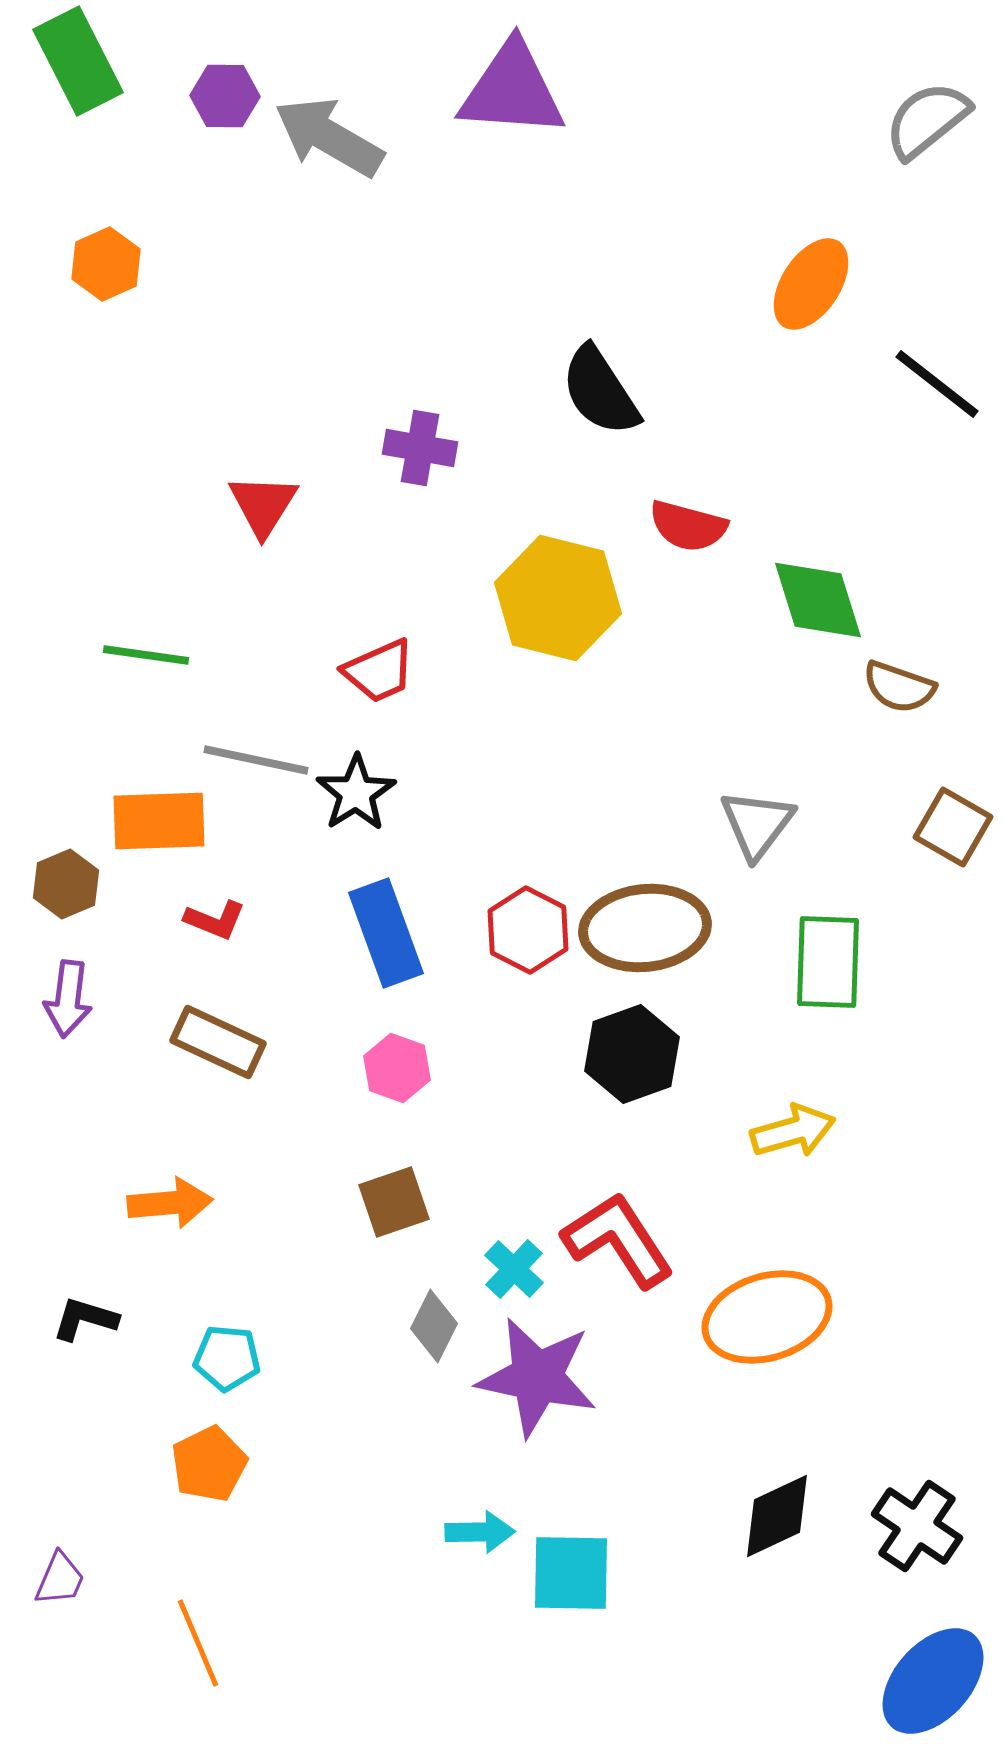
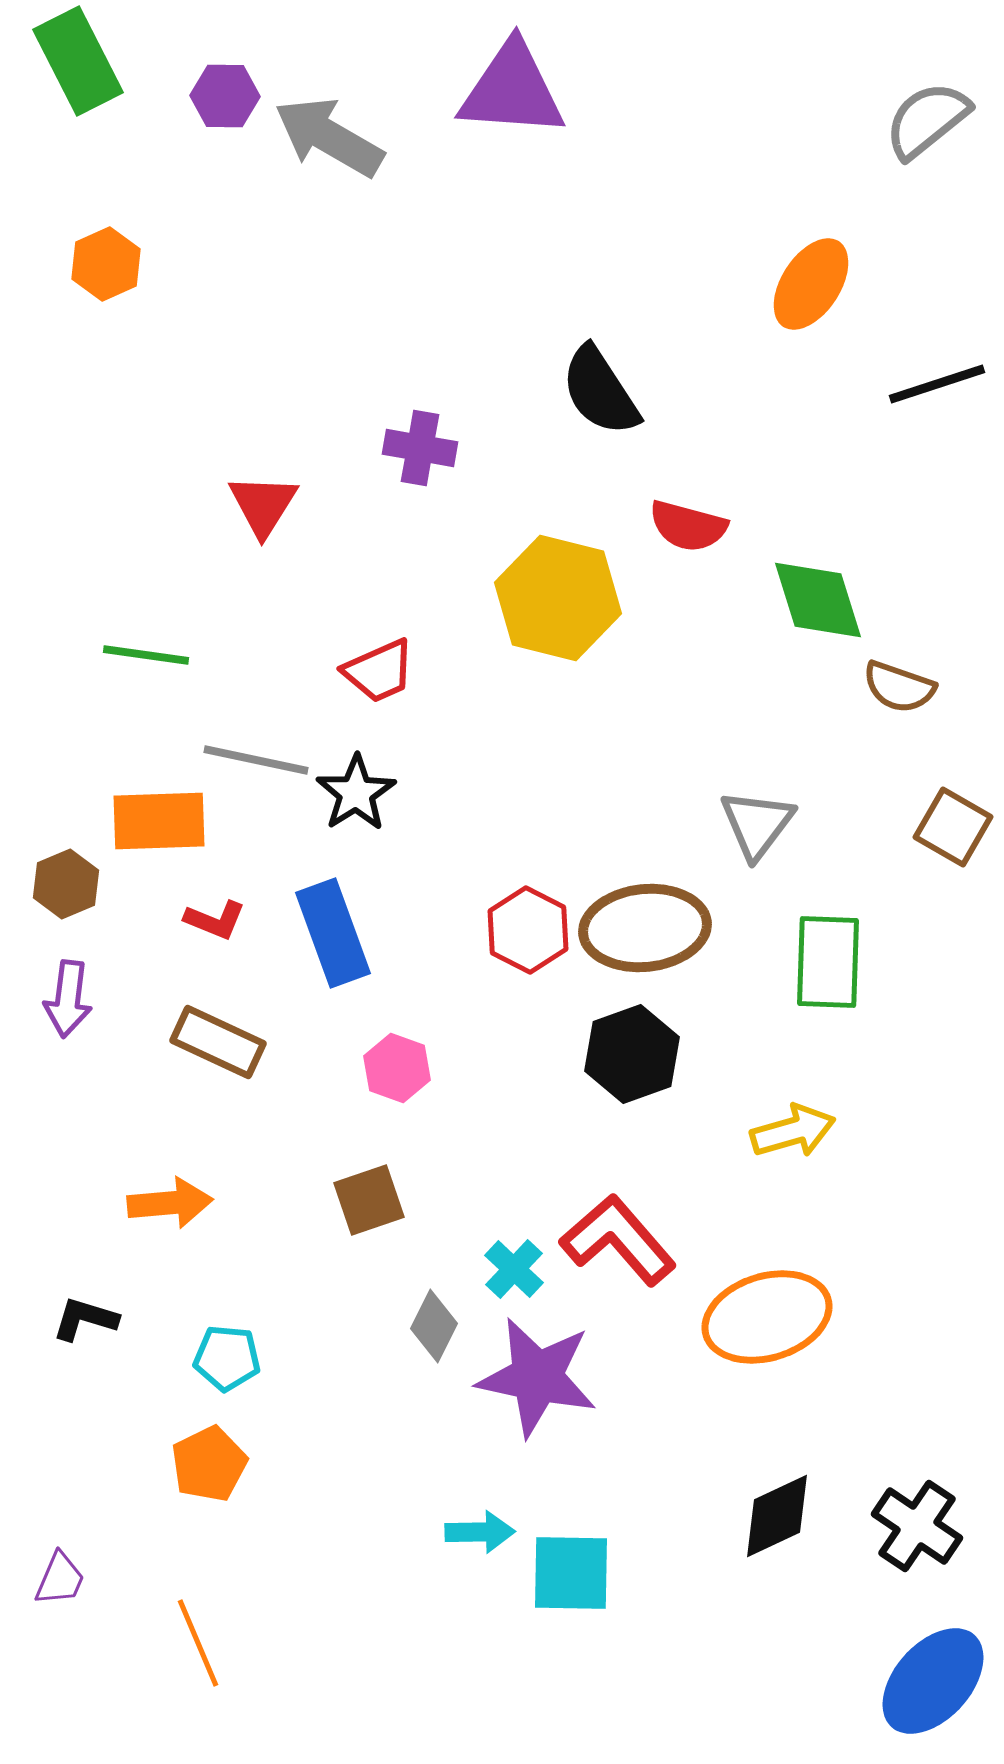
black line at (937, 384): rotated 56 degrees counterclockwise
blue rectangle at (386, 933): moved 53 px left
brown square at (394, 1202): moved 25 px left, 2 px up
red L-shape at (618, 1240): rotated 8 degrees counterclockwise
